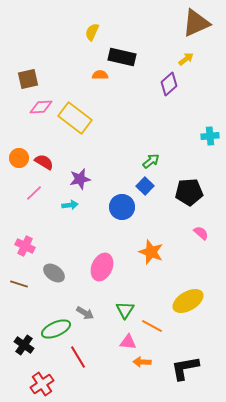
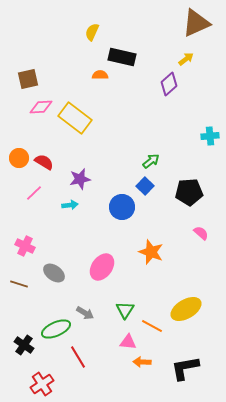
pink ellipse: rotated 12 degrees clockwise
yellow ellipse: moved 2 px left, 8 px down
